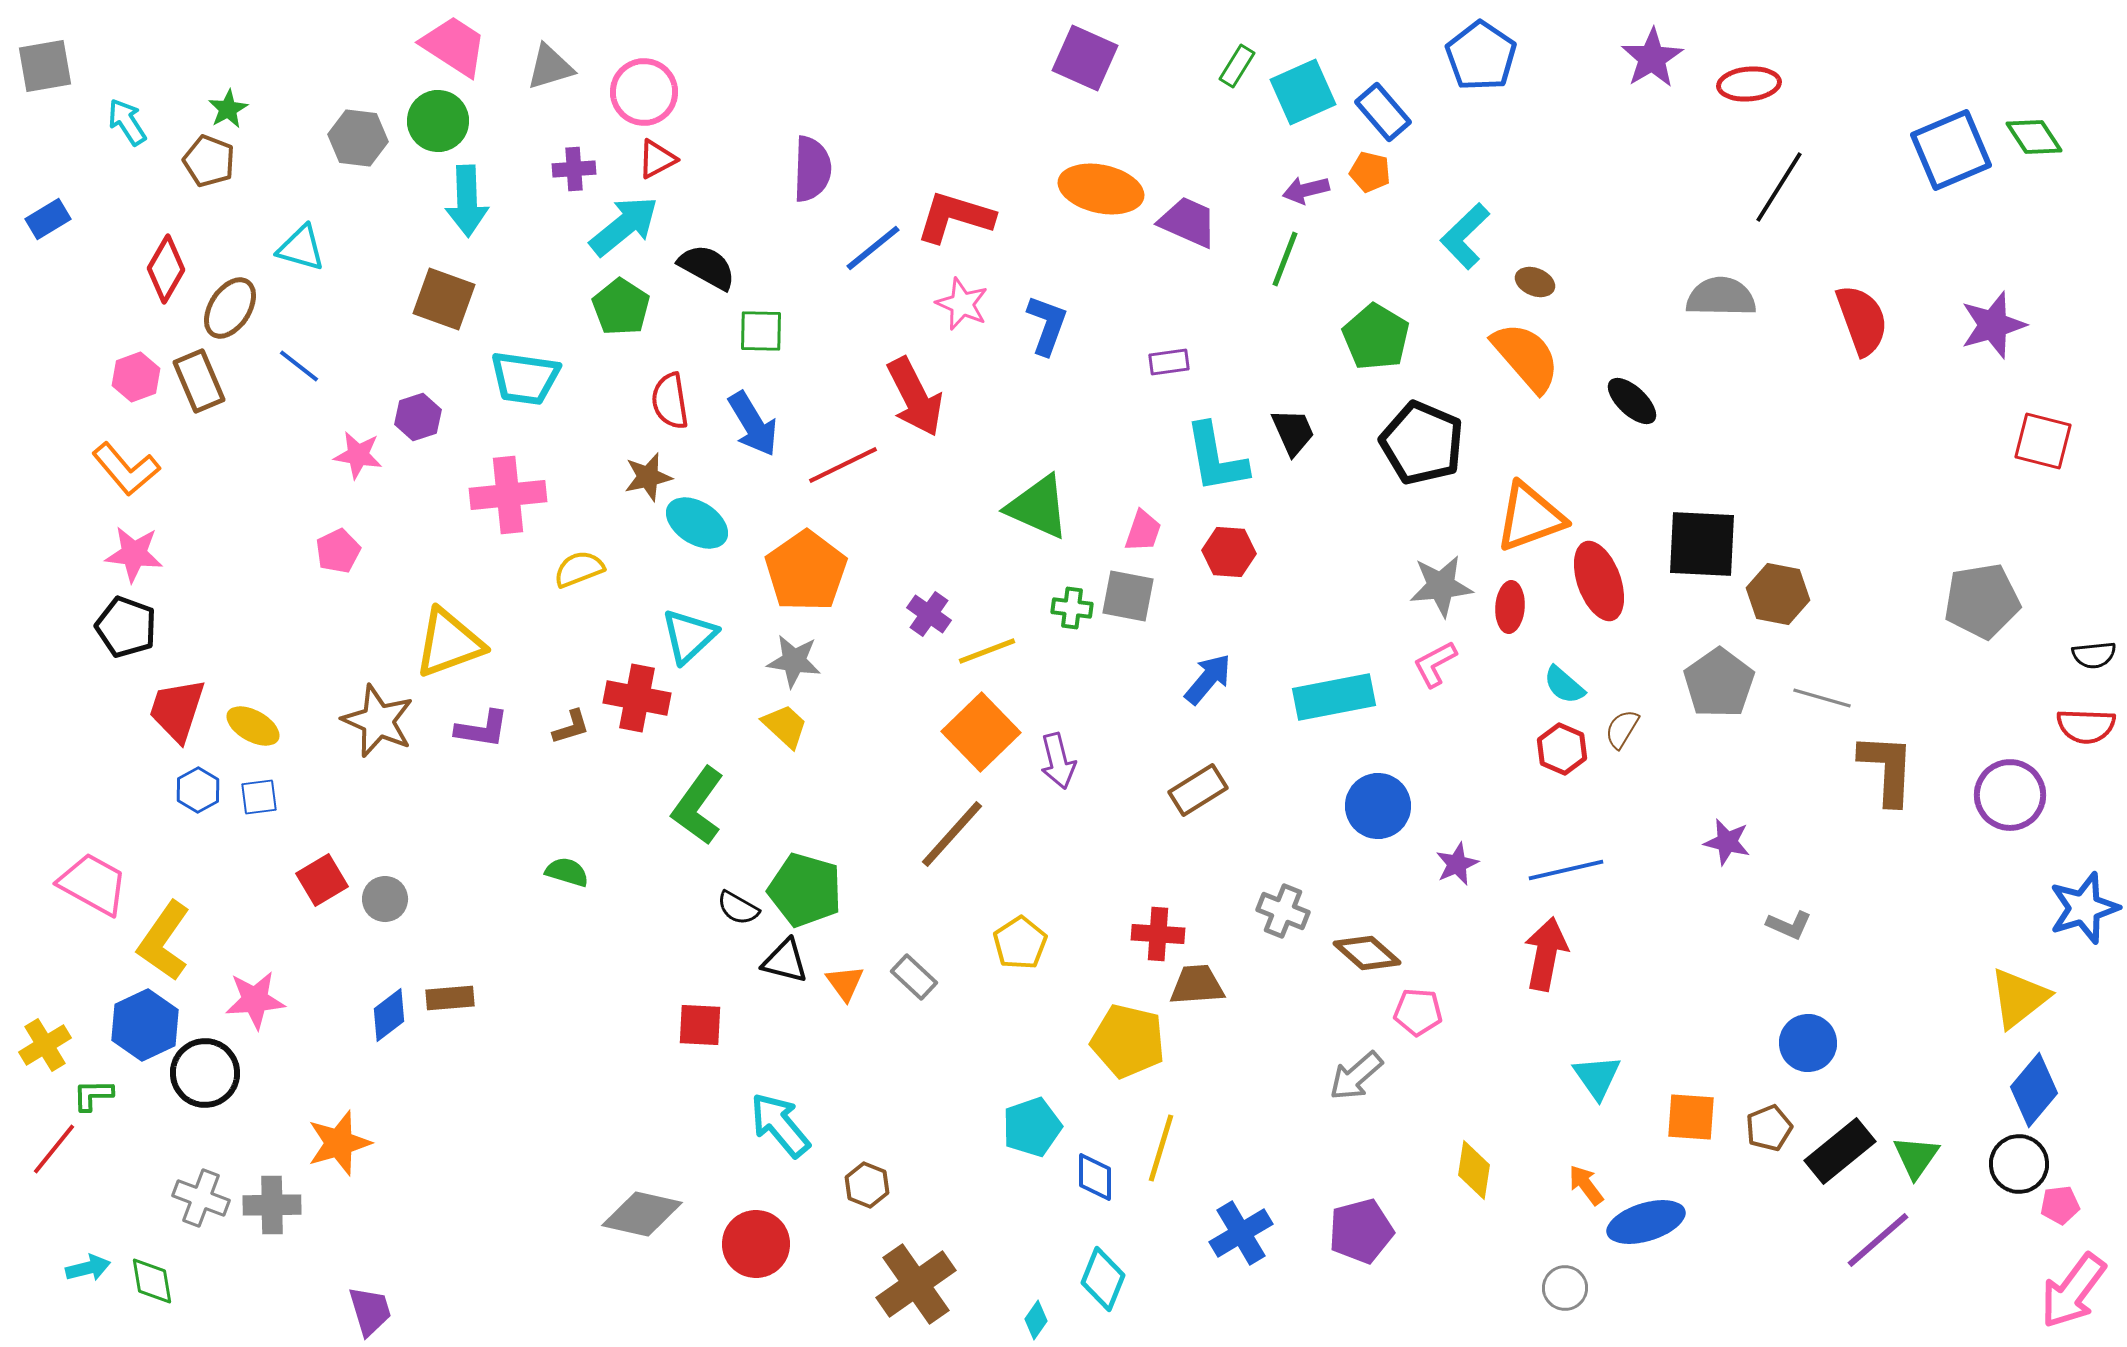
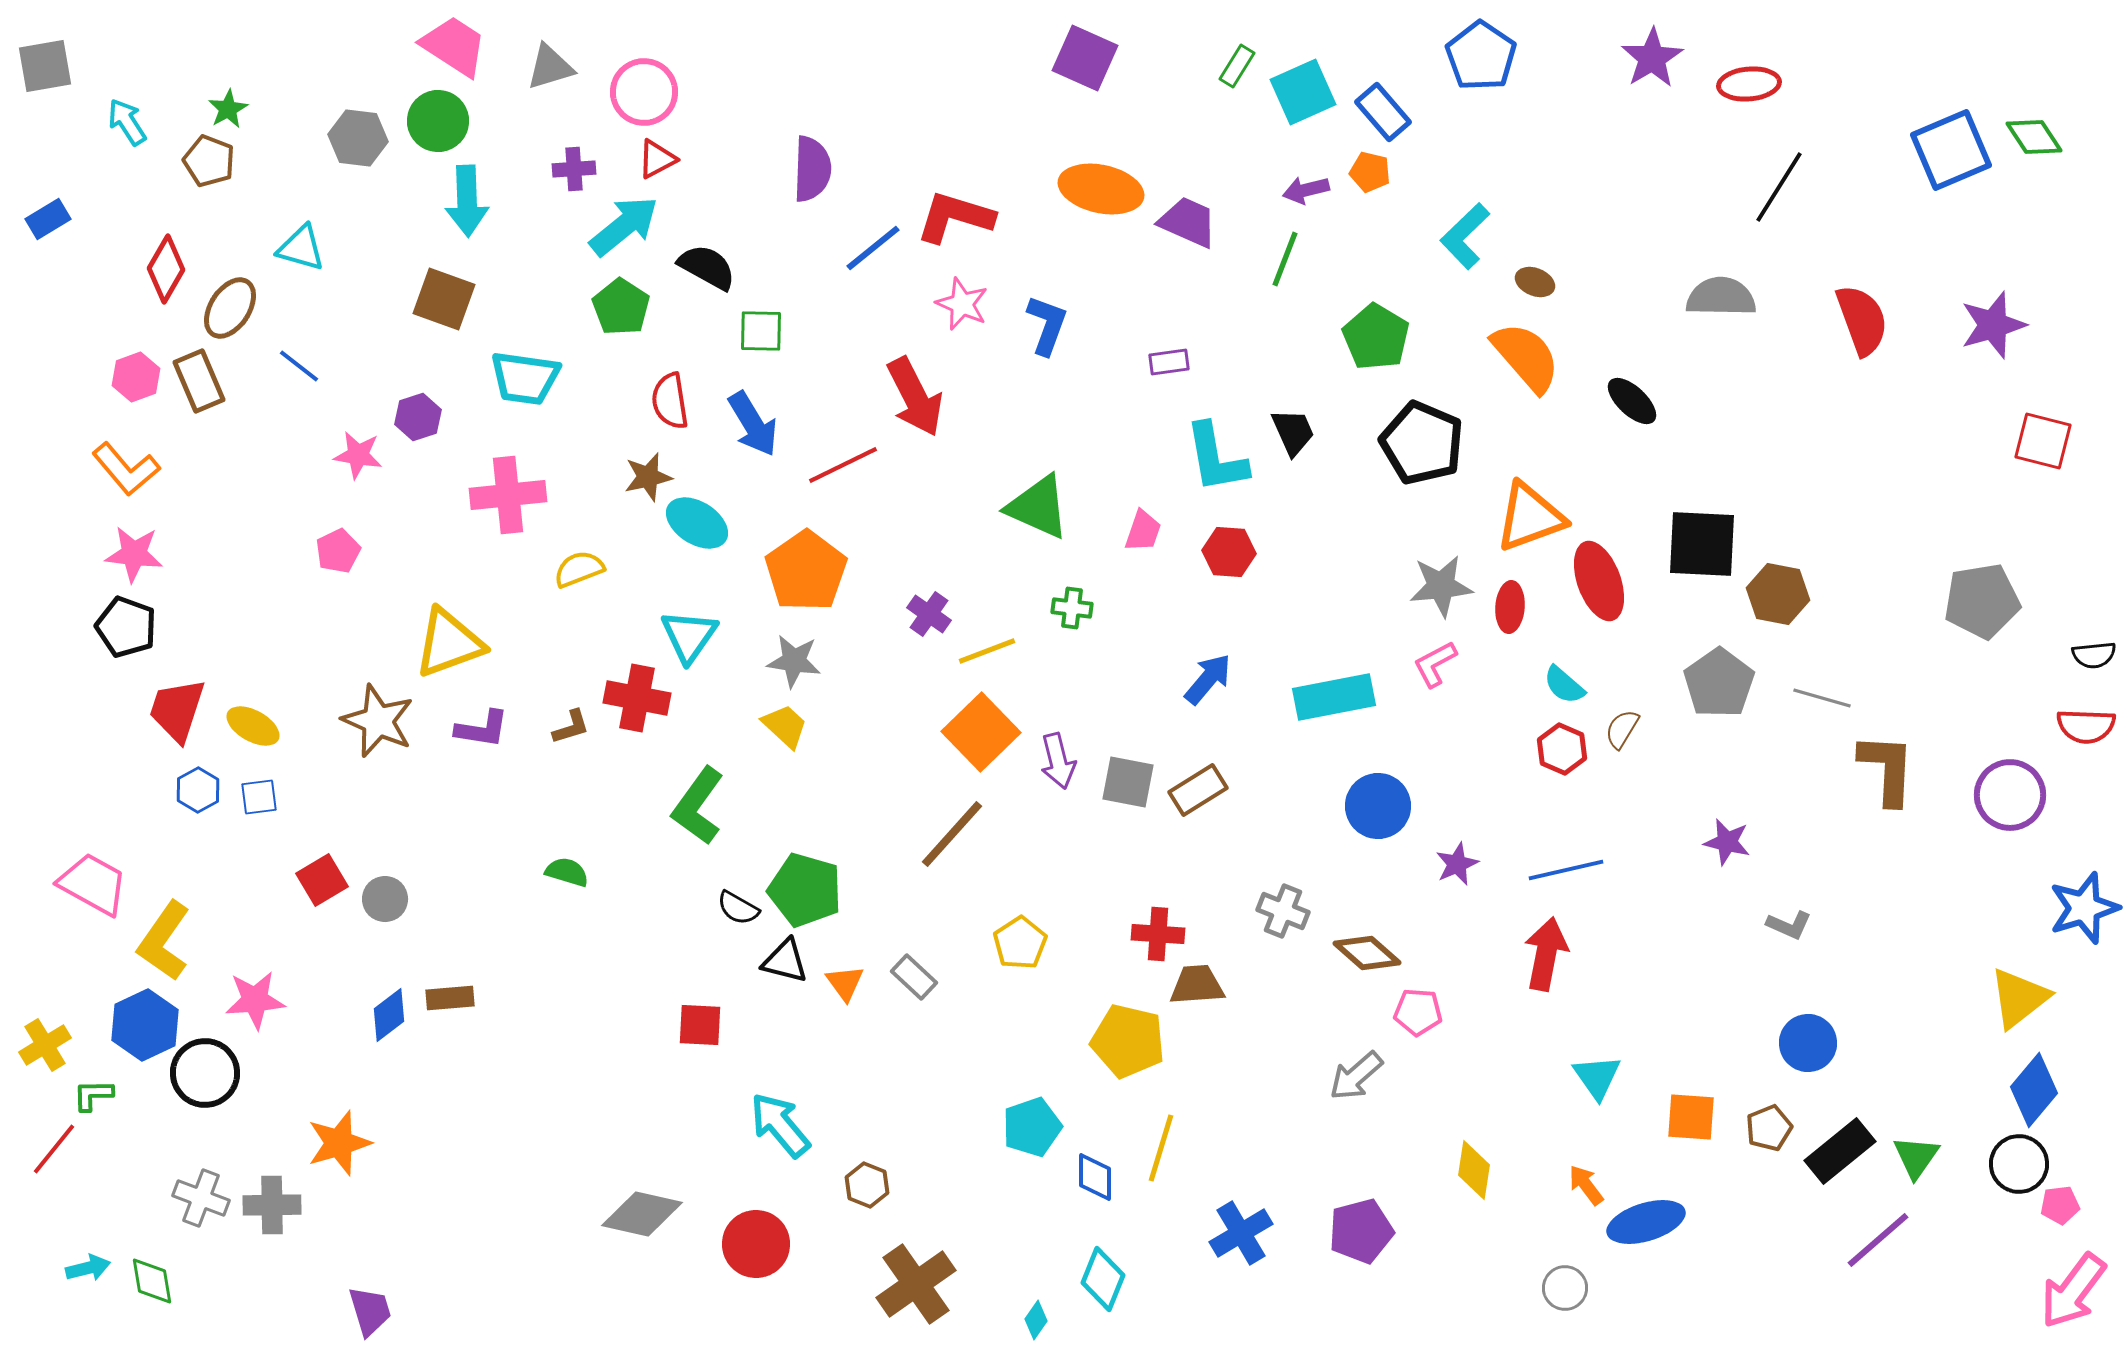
gray square at (1128, 596): moved 186 px down
cyan triangle at (689, 636): rotated 12 degrees counterclockwise
